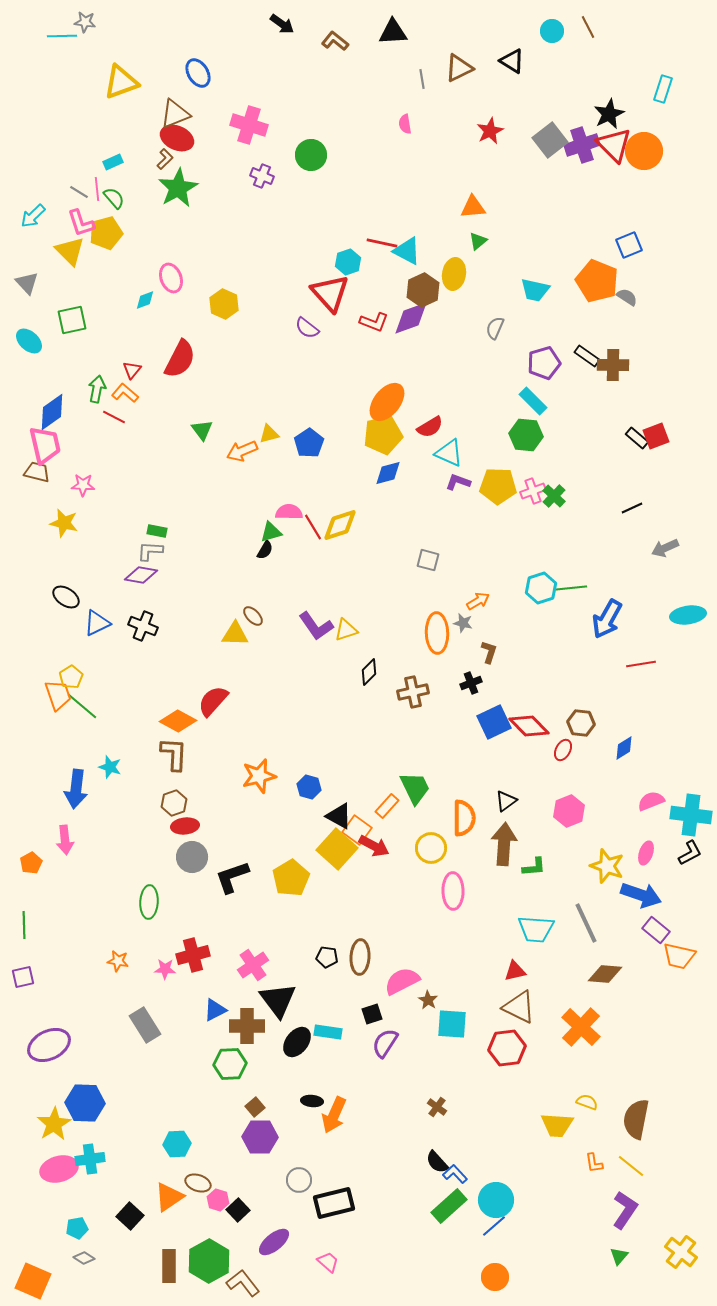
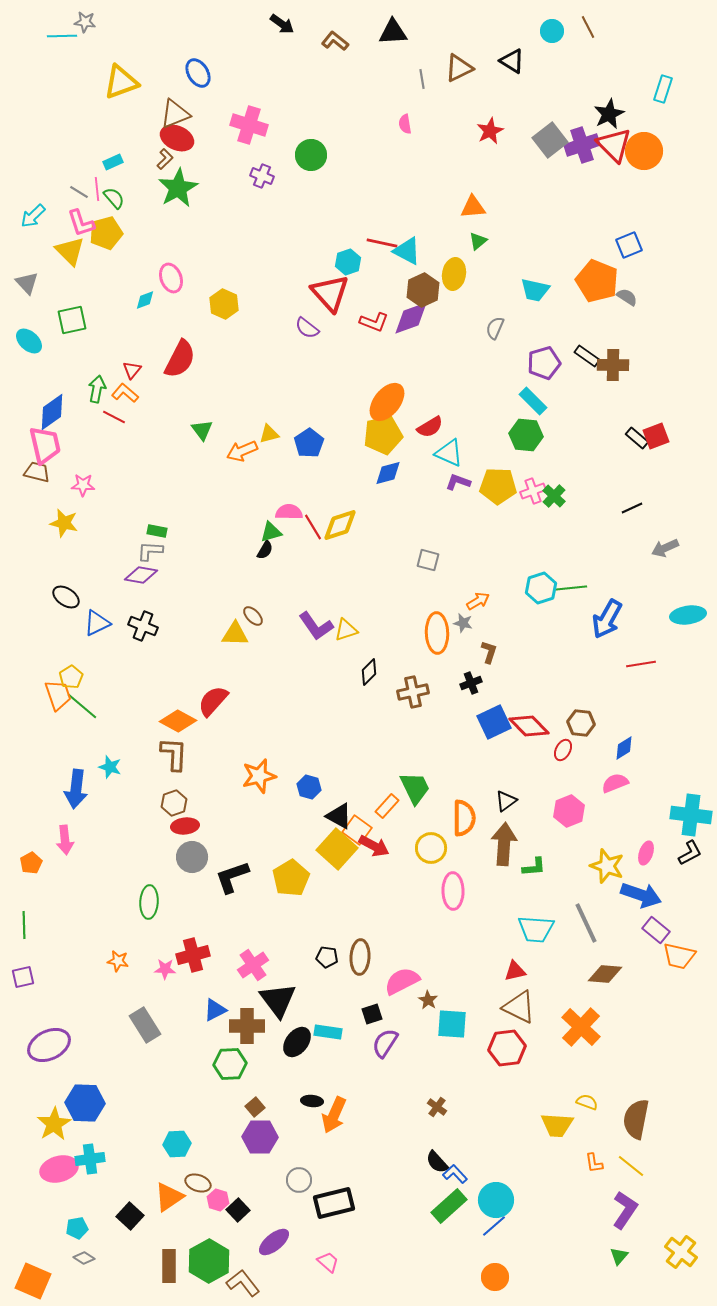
pink semicircle at (651, 801): moved 36 px left, 18 px up
